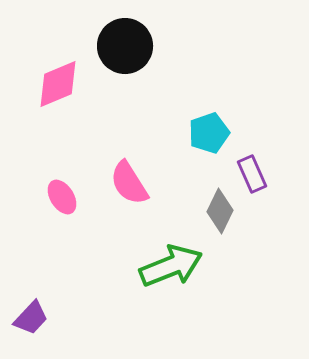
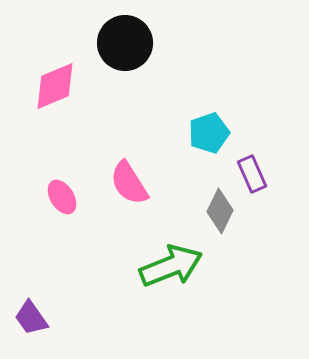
black circle: moved 3 px up
pink diamond: moved 3 px left, 2 px down
purple trapezoid: rotated 102 degrees clockwise
